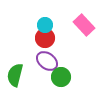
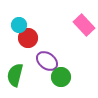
cyan circle: moved 26 px left
red circle: moved 17 px left
